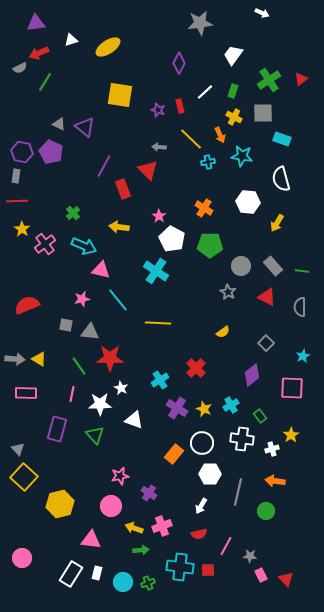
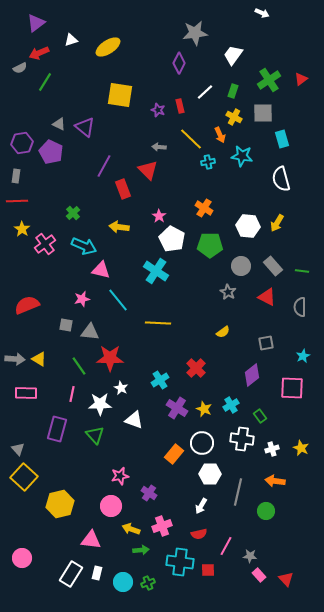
purple triangle at (36, 23): rotated 30 degrees counterclockwise
gray star at (200, 23): moved 5 px left, 10 px down
cyan rectangle at (282, 139): rotated 54 degrees clockwise
purple hexagon at (22, 152): moved 9 px up; rotated 20 degrees counterclockwise
white hexagon at (248, 202): moved 24 px down
gray square at (266, 343): rotated 35 degrees clockwise
yellow star at (291, 435): moved 10 px right, 13 px down; rotated 14 degrees counterclockwise
yellow arrow at (134, 528): moved 3 px left, 1 px down
cyan cross at (180, 567): moved 5 px up
pink rectangle at (261, 575): moved 2 px left; rotated 16 degrees counterclockwise
